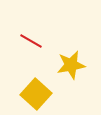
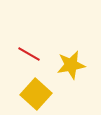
red line: moved 2 px left, 13 px down
